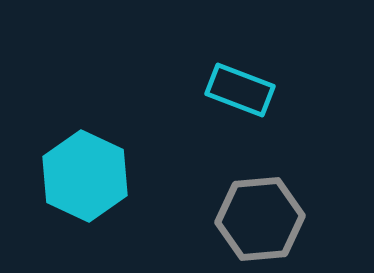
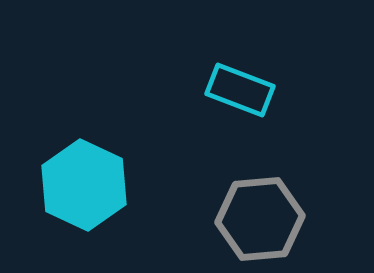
cyan hexagon: moved 1 px left, 9 px down
